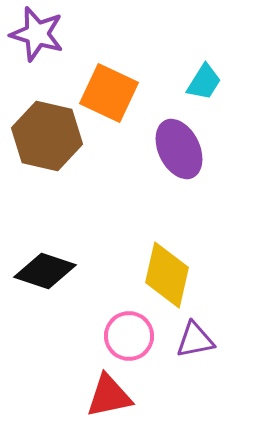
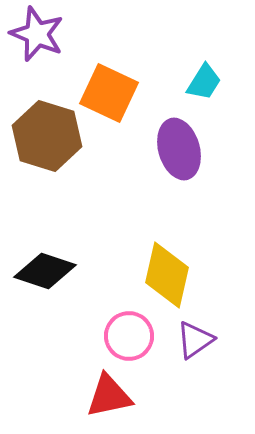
purple star: rotated 6 degrees clockwise
brown hexagon: rotated 4 degrees clockwise
purple ellipse: rotated 10 degrees clockwise
purple triangle: rotated 24 degrees counterclockwise
